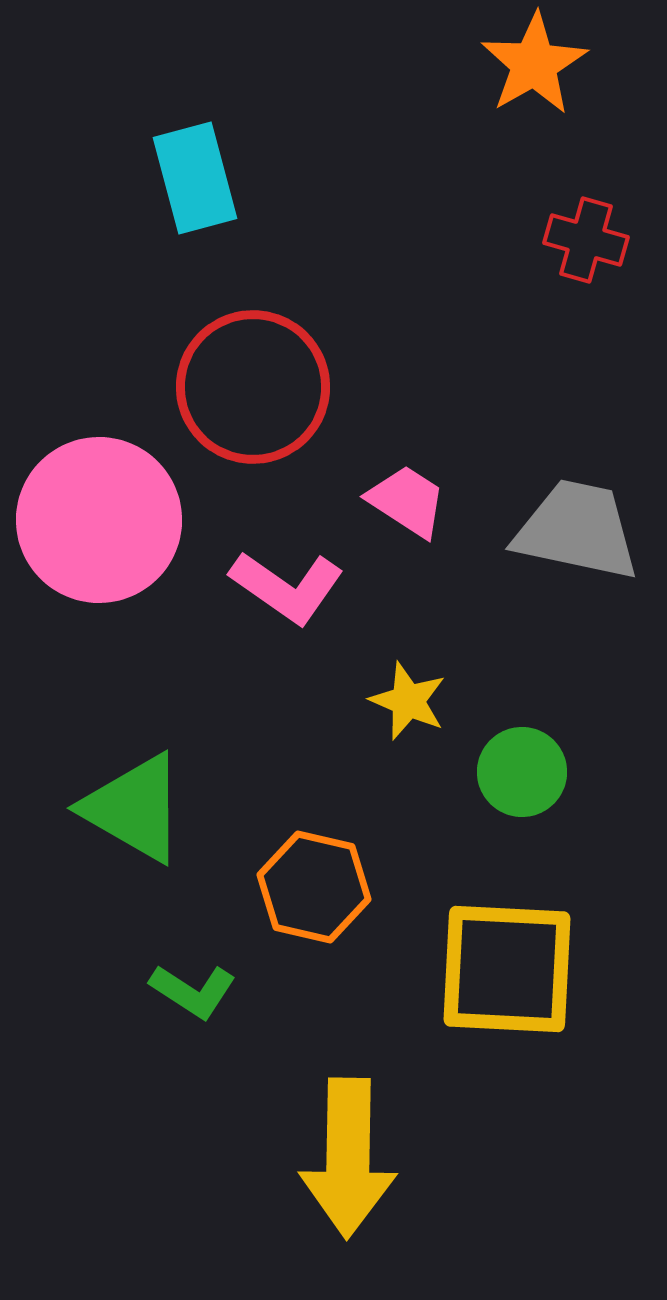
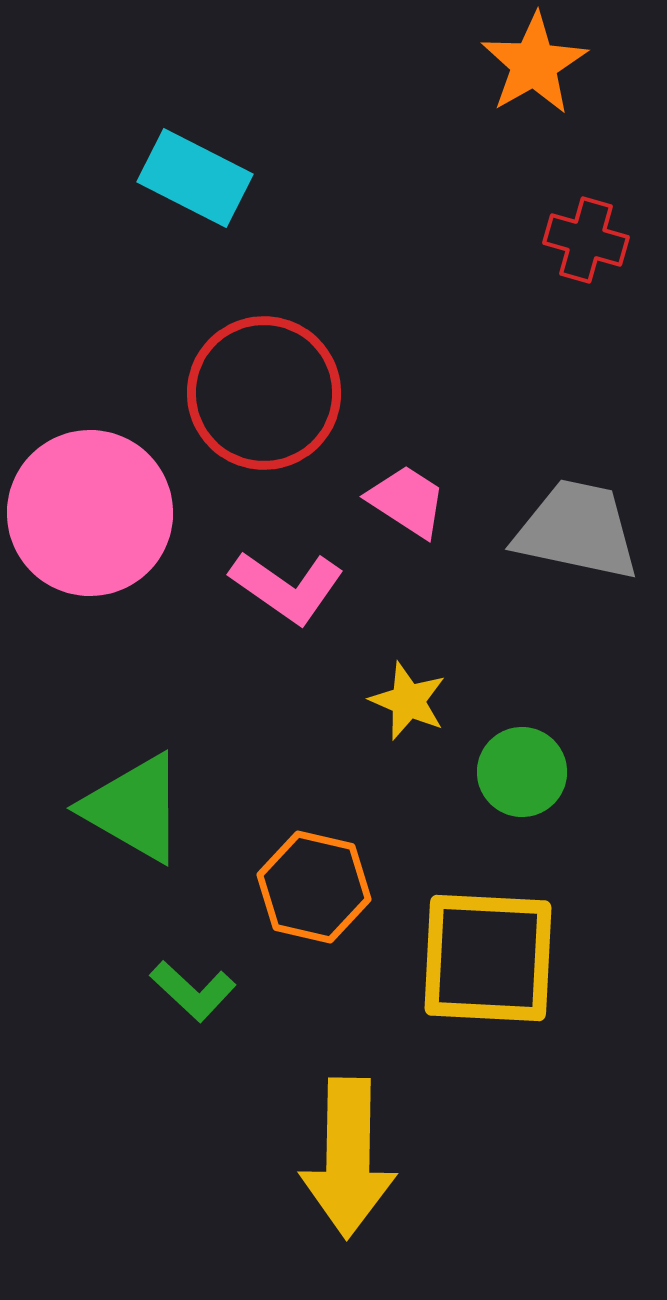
cyan rectangle: rotated 48 degrees counterclockwise
red circle: moved 11 px right, 6 px down
pink circle: moved 9 px left, 7 px up
yellow square: moved 19 px left, 11 px up
green L-shape: rotated 10 degrees clockwise
